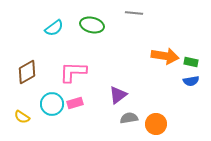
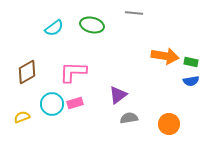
yellow semicircle: rotated 126 degrees clockwise
orange circle: moved 13 px right
